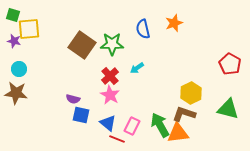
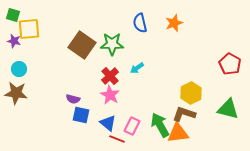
blue semicircle: moved 3 px left, 6 px up
